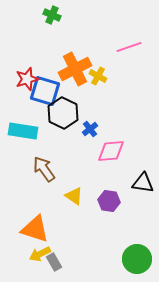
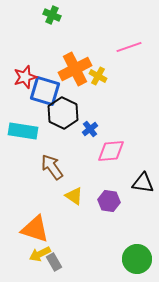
red star: moved 2 px left, 2 px up
brown arrow: moved 8 px right, 2 px up
